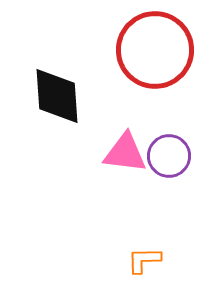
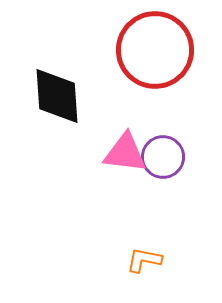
purple circle: moved 6 px left, 1 px down
orange L-shape: rotated 12 degrees clockwise
